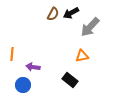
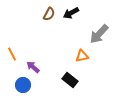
brown semicircle: moved 4 px left
gray arrow: moved 9 px right, 7 px down
orange line: rotated 32 degrees counterclockwise
purple arrow: rotated 32 degrees clockwise
